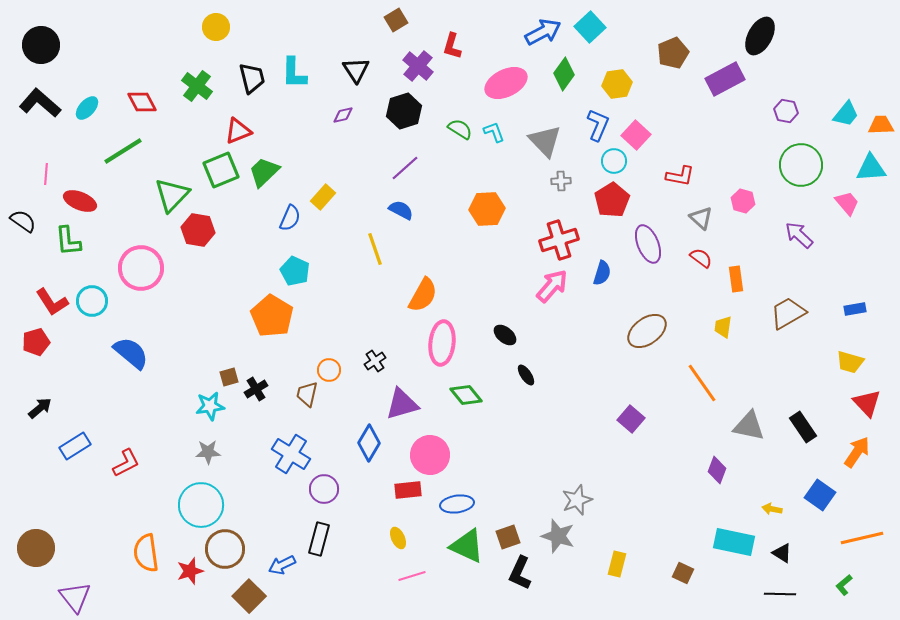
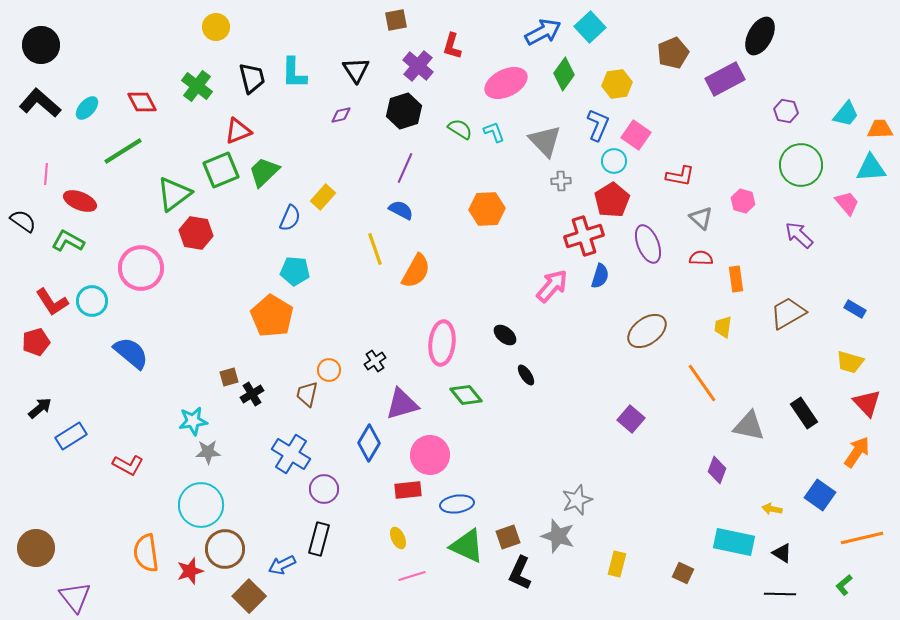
brown square at (396, 20): rotated 20 degrees clockwise
purple diamond at (343, 115): moved 2 px left
orange trapezoid at (881, 125): moved 1 px left, 4 px down
pink square at (636, 135): rotated 8 degrees counterclockwise
purple line at (405, 168): rotated 24 degrees counterclockwise
green triangle at (172, 195): moved 2 px right, 1 px up; rotated 9 degrees clockwise
red hexagon at (198, 230): moved 2 px left, 3 px down
red cross at (559, 240): moved 25 px right, 4 px up
green L-shape at (68, 241): rotated 124 degrees clockwise
red semicircle at (701, 258): rotated 35 degrees counterclockwise
cyan pentagon at (295, 271): rotated 20 degrees counterclockwise
blue semicircle at (602, 273): moved 2 px left, 3 px down
orange semicircle at (423, 295): moved 7 px left, 24 px up
blue rectangle at (855, 309): rotated 40 degrees clockwise
black cross at (256, 389): moved 4 px left, 5 px down
cyan star at (210, 406): moved 17 px left, 15 px down
black rectangle at (803, 427): moved 1 px right, 14 px up
blue rectangle at (75, 446): moved 4 px left, 10 px up
red L-shape at (126, 463): moved 2 px right, 2 px down; rotated 56 degrees clockwise
